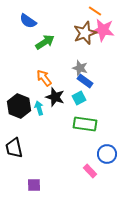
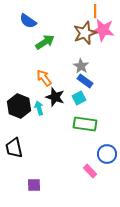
orange line: rotated 56 degrees clockwise
gray star: moved 1 px right, 2 px up; rotated 14 degrees clockwise
